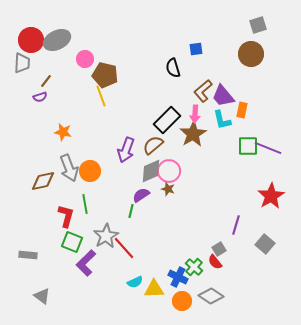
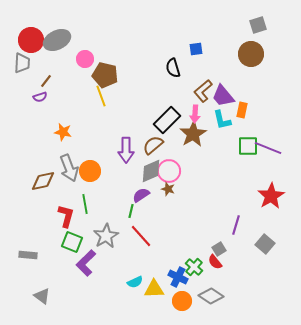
purple arrow at (126, 150): rotated 20 degrees counterclockwise
red line at (124, 248): moved 17 px right, 12 px up
